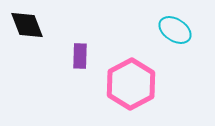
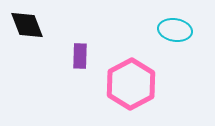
cyan ellipse: rotated 24 degrees counterclockwise
